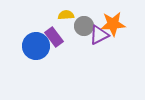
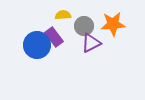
yellow semicircle: moved 3 px left
purple triangle: moved 8 px left, 8 px down
blue circle: moved 1 px right, 1 px up
